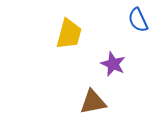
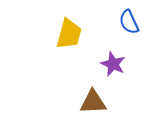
blue semicircle: moved 9 px left, 2 px down
brown triangle: rotated 8 degrees clockwise
